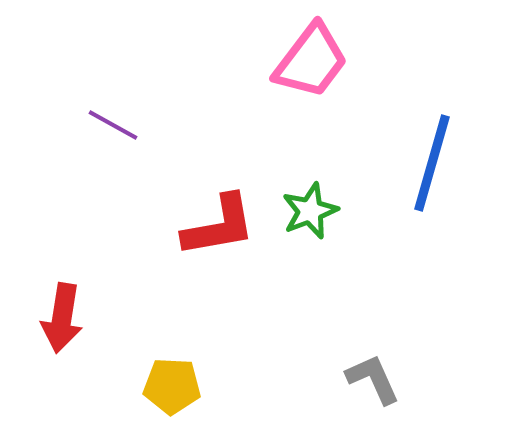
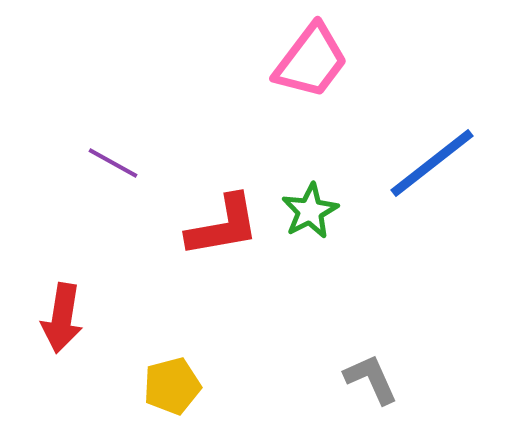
purple line: moved 38 px down
blue line: rotated 36 degrees clockwise
green star: rotated 6 degrees counterclockwise
red L-shape: moved 4 px right
gray L-shape: moved 2 px left
yellow pentagon: rotated 18 degrees counterclockwise
